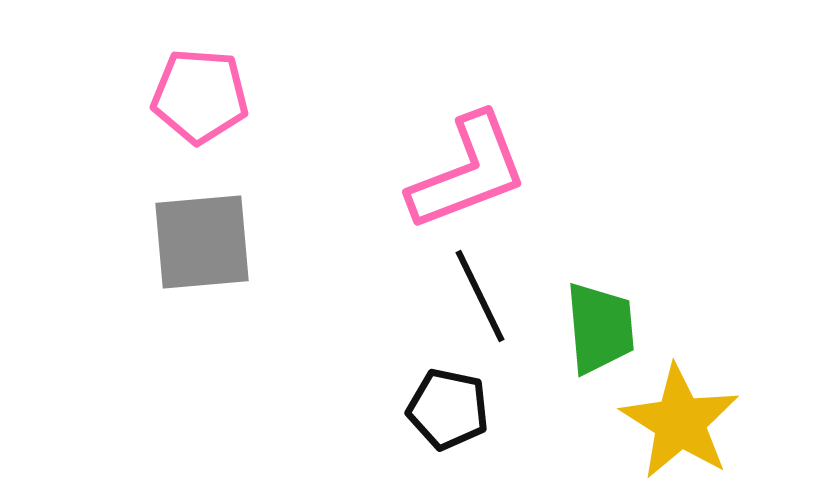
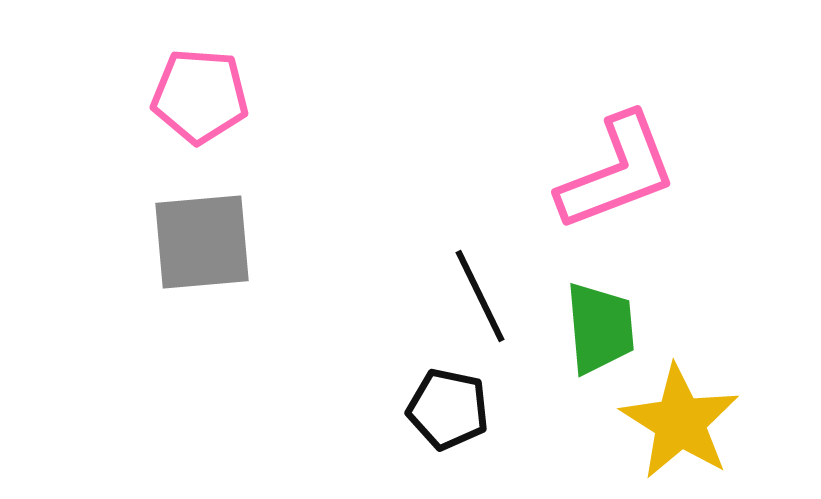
pink L-shape: moved 149 px right
